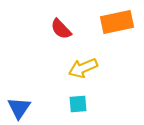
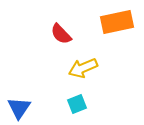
red semicircle: moved 5 px down
cyan square: moved 1 px left; rotated 18 degrees counterclockwise
